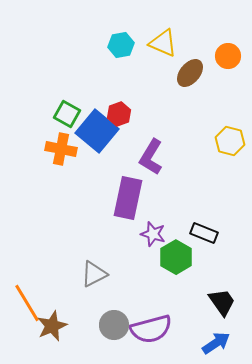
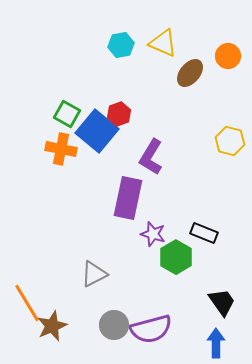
blue arrow: rotated 56 degrees counterclockwise
